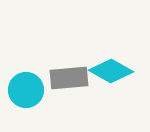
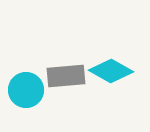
gray rectangle: moved 3 px left, 2 px up
